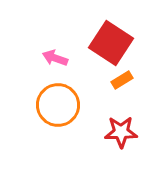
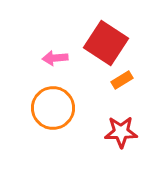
red square: moved 5 px left
pink arrow: rotated 25 degrees counterclockwise
orange circle: moved 5 px left, 3 px down
